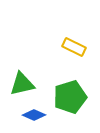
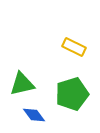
green pentagon: moved 2 px right, 3 px up
blue diamond: rotated 30 degrees clockwise
